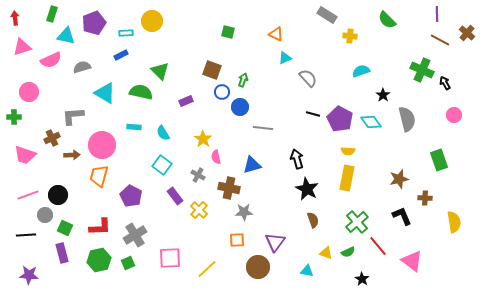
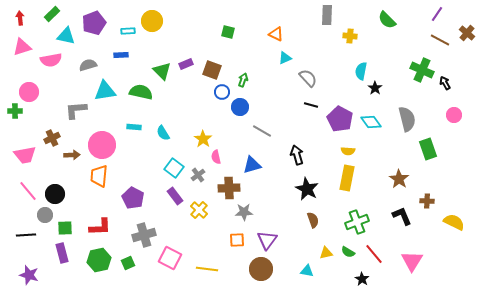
green rectangle at (52, 14): rotated 28 degrees clockwise
purple line at (437, 14): rotated 35 degrees clockwise
gray rectangle at (327, 15): rotated 60 degrees clockwise
red arrow at (15, 18): moved 5 px right
cyan rectangle at (126, 33): moved 2 px right, 2 px up
blue rectangle at (121, 55): rotated 24 degrees clockwise
pink semicircle at (51, 60): rotated 15 degrees clockwise
gray semicircle at (82, 67): moved 6 px right, 2 px up
green triangle at (160, 71): moved 2 px right
cyan semicircle at (361, 71): rotated 60 degrees counterclockwise
cyan triangle at (105, 93): moved 2 px up; rotated 40 degrees counterclockwise
black star at (383, 95): moved 8 px left, 7 px up
purple rectangle at (186, 101): moved 37 px up
black line at (313, 114): moved 2 px left, 9 px up
gray L-shape at (73, 116): moved 3 px right, 6 px up
green cross at (14, 117): moved 1 px right, 6 px up
gray line at (263, 128): moved 1 px left, 3 px down; rotated 24 degrees clockwise
pink trapezoid at (25, 155): rotated 30 degrees counterclockwise
black arrow at (297, 159): moved 4 px up
green rectangle at (439, 160): moved 11 px left, 11 px up
cyan square at (162, 165): moved 12 px right, 3 px down
gray cross at (198, 175): rotated 24 degrees clockwise
orange trapezoid at (99, 176): rotated 10 degrees counterclockwise
brown star at (399, 179): rotated 24 degrees counterclockwise
brown cross at (229, 188): rotated 15 degrees counterclockwise
pink line at (28, 195): moved 4 px up; rotated 70 degrees clockwise
black circle at (58, 195): moved 3 px left, 1 px up
purple pentagon at (131, 196): moved 2 px right, 2 px down
brown cross at (425, 198): moved 2 px right, 3 px down
green cross at (357, 222): rotated 20 degrees clockwise
yellow semicircle at (454, 222): rotated 55 degrees counterclockwise
green square at (65, 228): rotated 28 degrees counterclockwise
gray cross at (135, 235): moved 9 px right; rotated 15 degrees clockwise
purple triangle at (275, 242): moved 8 px left, 2 px up
red line at (378, 246): moved 4 px left, 8 px down
green semicircle at (348, 252): rotated 56 degrees clockwise
yellow triangle at (326, 253): rotated 32 degrees counterclockwise
pink square at (170, 258): rotated 30 degrees clockwise
pink triangle at (412, 261): rotated 25 degrees clockwise
brown circle at (258, 267): moved 3 px right, 2 px down
yellow line at (207, 269): rotated 50 degrees clockwise
purple star at (29, 275): rotated 12 degrees clockwise
